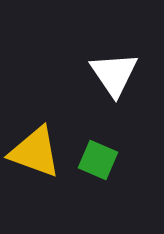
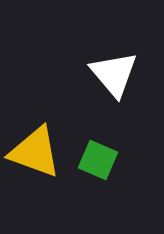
white triangle: rotated 6 degrees counterclockwise
